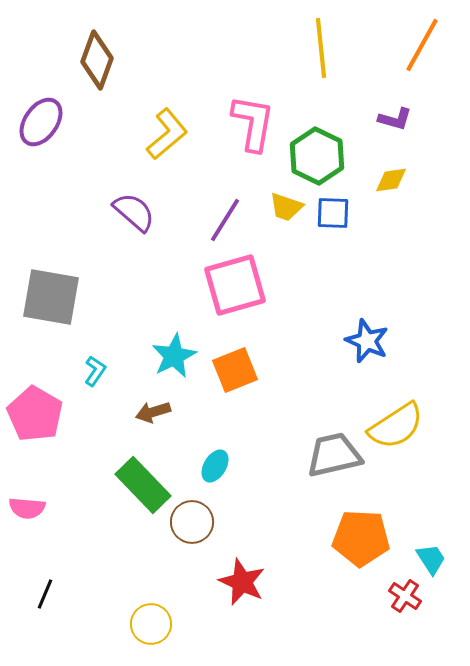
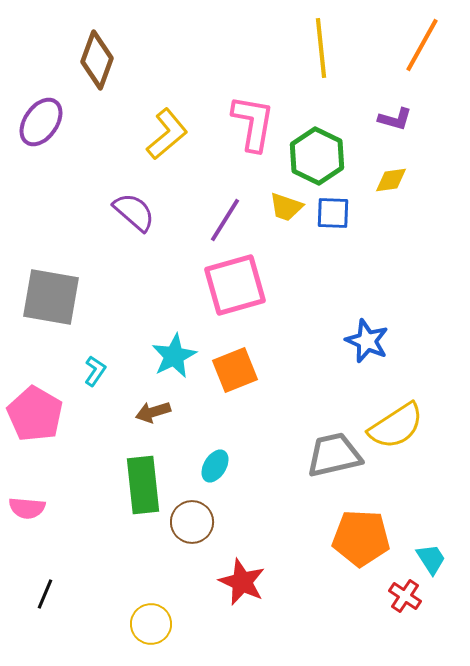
green rectangle: rotated 38 degrees clockwise
